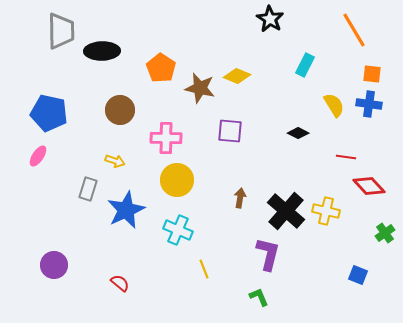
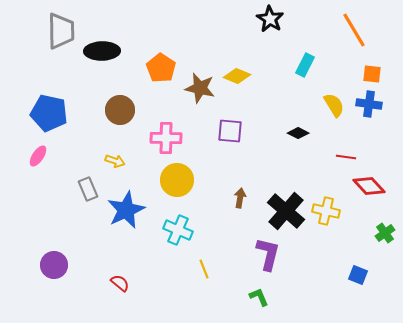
gray rectangle: rotated 40 degrees counterclockwise
